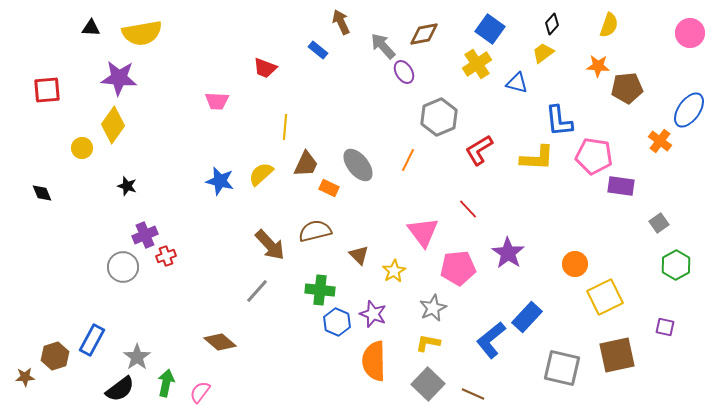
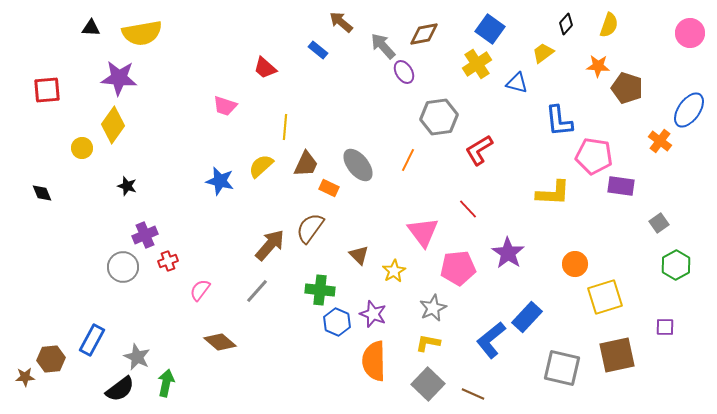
brown arrow at (341, 22): rotated 25 degrees counterclockwise
black diamond at (552, 24): moved 14 px right
red trapezoid at (265, 68): rotated 20 degrees clockwise
brown pentagon at (627, 88): rotated 24 degrees clockwise
pink trapezoid at (217, 101): moved 8 px right, 5 px down; rotated 15 degrees clockwise
gray hexagon at (439, 117): rotated 15 degrees clockwise
yellow L-shape at (537, 158): moved 16 px right, 35 px down
yellow semicircle at (261, 174): moved 8 px up
brown semicircle at (315, 231): moved 5 px left, 3 px up; rotated 40 degrees counterclockwise
brown arrow at (270, 245): rotated 96 degrees counterclockwise
red cross at (166, 256): moved 2 px right, 5 px down
yellow square at (605, 297): rotated 9 degrees clockwise
purple square at (665, 327): rotated 12 degrees counterclockwise
brown hexagon at (55, 356): moved 4 px left, 3 px down; rotated 12 degrees clockwise
gray star at (137, 357): rotated 12 degrees counterclockwise
pink semicircle at (200, 392): moved 102 px up
